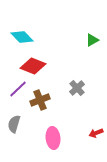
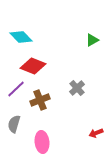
cyan diamond: moved 1 px left
purple line: moved 2 px left
pink ellipse: moved 11 px left, 4 px down
